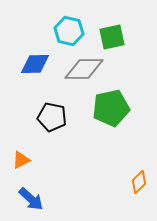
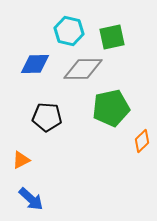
gray diamond: moved 1 px left
black pentagon: moved 5 px left; rotated 8 degrees counterclockwise
orange diamond: moved 3 px right, 41 px up
